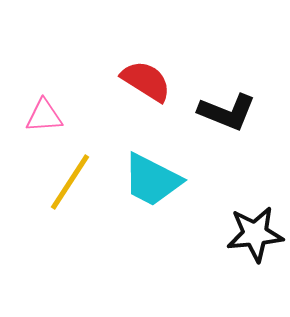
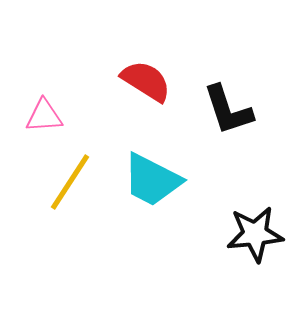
black L-shape: moved 1 px right, 2 px up; rotated 50 degrees clockwise
